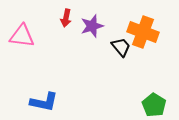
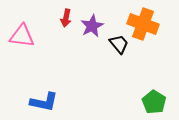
purple star: rotated 10 degrees counterclockwise
orange cross: moved 8 px up
black trapezoid: moved 2 px left, 3 px up
green pentagon: moved 3 px up
